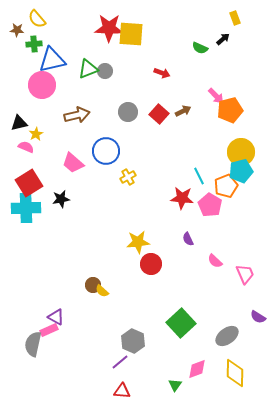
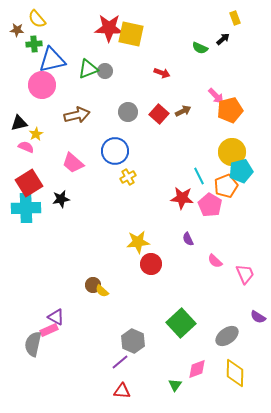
yellow square at (131, 34): rotated 8 degrees clockwise
blue circle at (106, 151): moved 9 px right
yellow circle at (241, 152): moved 9 px left
